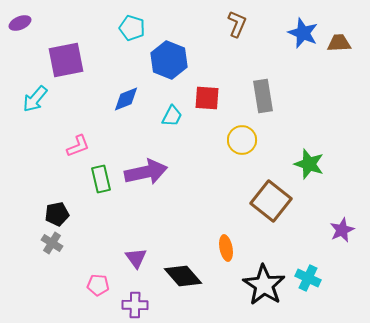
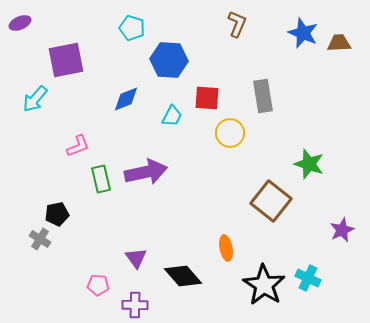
blue hexagon: rotated 18 degrees counterclockwise
yellow circle: moved 12 px left, 7 px up
gray cross: moved 12 px left, 4 px up
